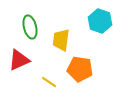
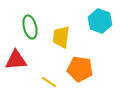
yellow trapezoid: moved 3 px up
red triangle: moved 3 px left; rotated 20 degrees clockwise
